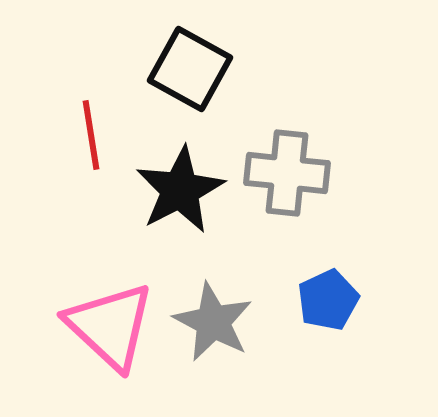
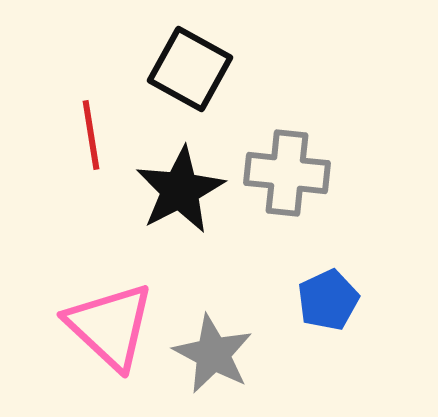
gray star: moved 32 px down
